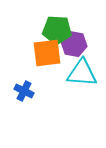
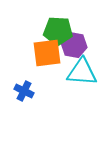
green pentagon: moved 1 px right, 1 px down
purple hexagon: moved 1 px down
cyan triangle: moved 1 px up
